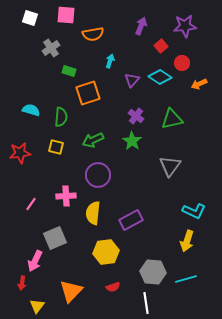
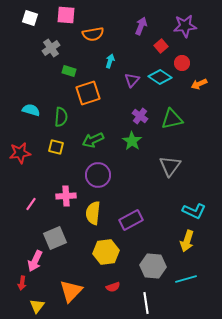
purple cross: moved 4 px right
gray hexagon: moved 6 px up
